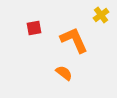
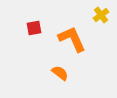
orange L-shape: moved 2 px left, 1 px up
orange semicircle: moved 4 px left
